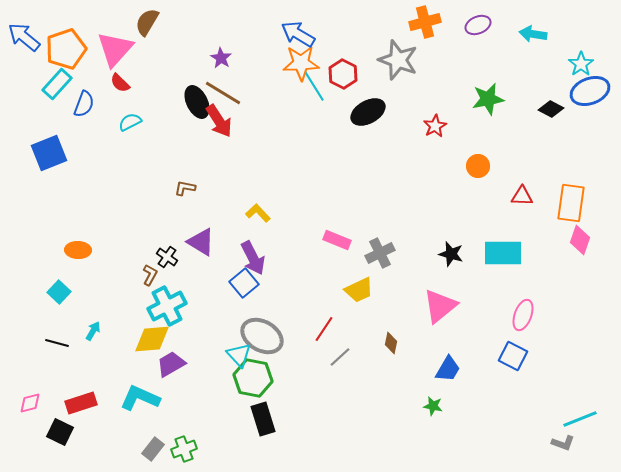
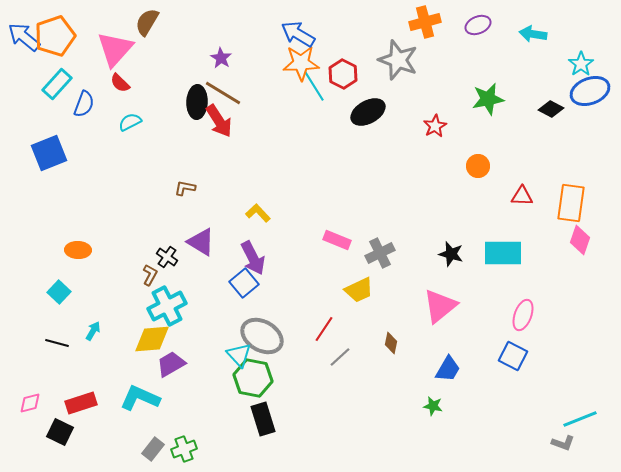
orange pentagon at (66, 49): moved 11 px left, 13 px up
black ellipse at (197, 102): rotated 28 degrees clockwise
